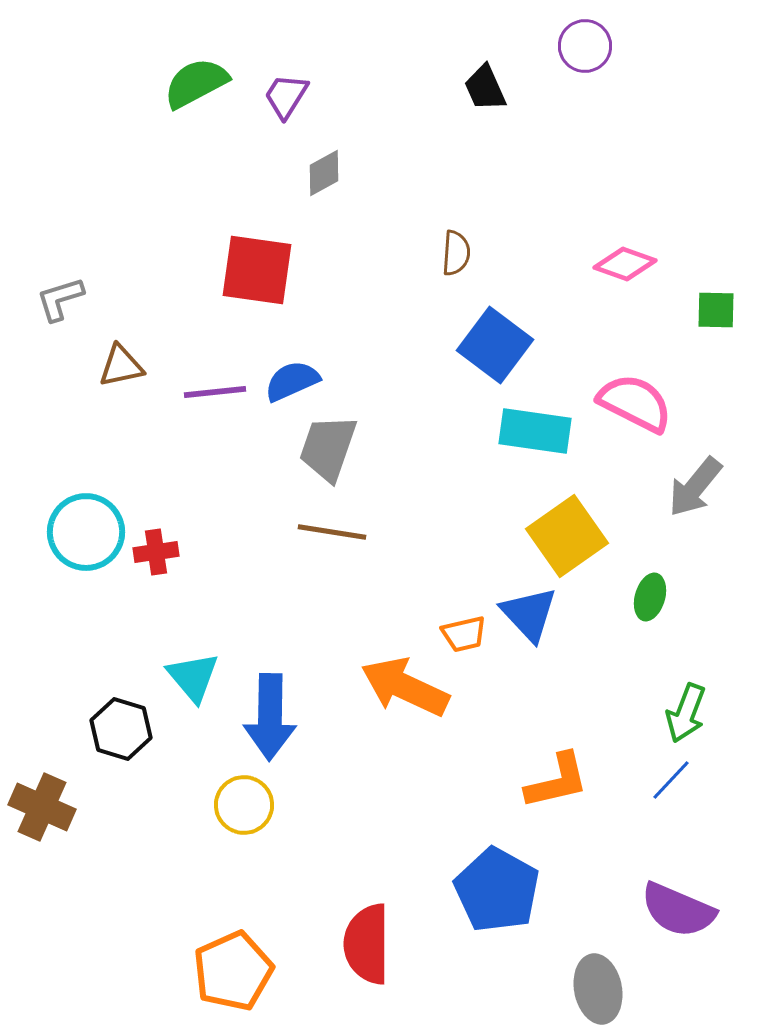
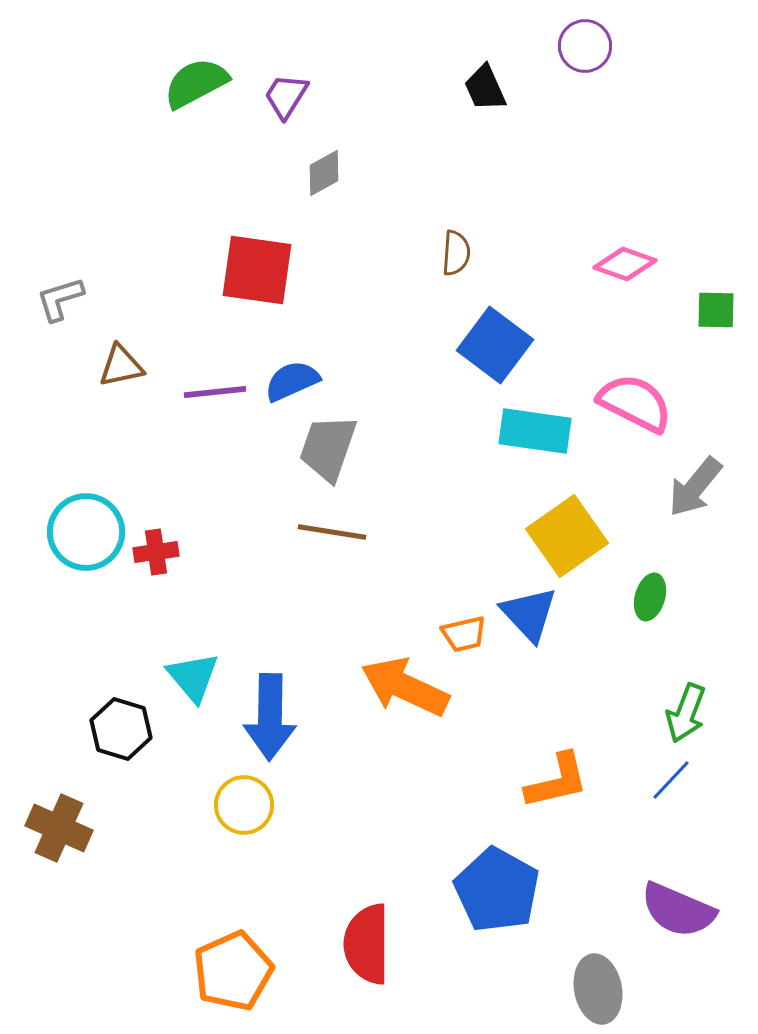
brown cross: moved 17 px right, 21 px down
